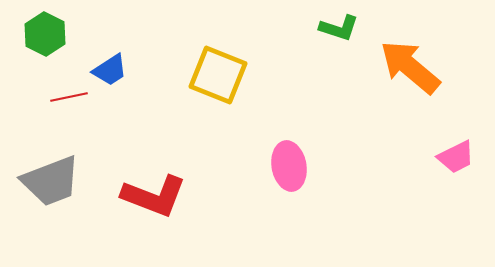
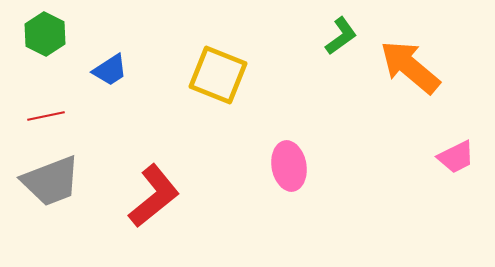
green L-shape: moved 2 px right, 8 px down; rotated 54 degrees counterclockwise
red line: moved 23 px left, 19 px down
red L-shape: rotated 60 degrees counterclockwise
